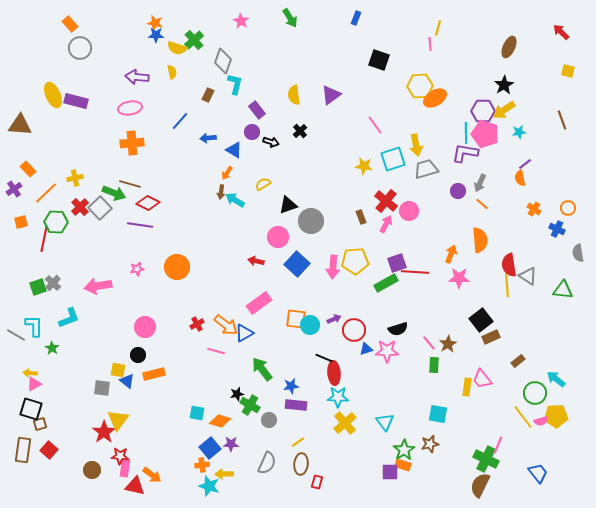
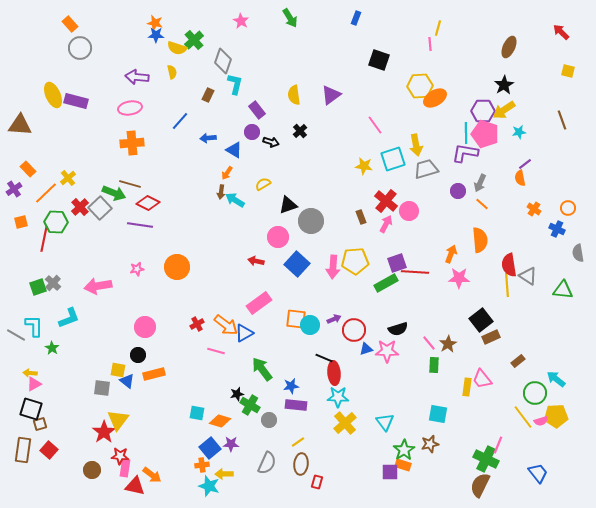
yellow cross at (75, 178): moved 7 px left; rotated 28 degrees counterclockwise
